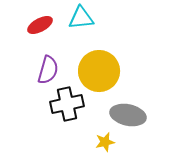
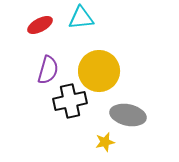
black cross: moved 3 px right, 3 px up
